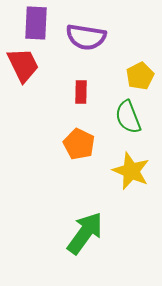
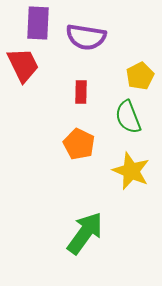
purple rectangle: moved 2 px right
